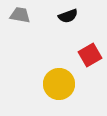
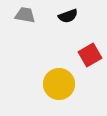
gray trapezoid: moved 5 px right
